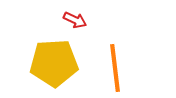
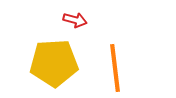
red arrow: rotated 10 degrees counterclockwise
